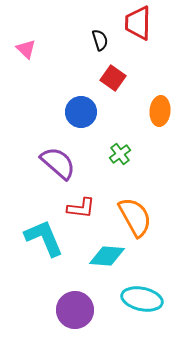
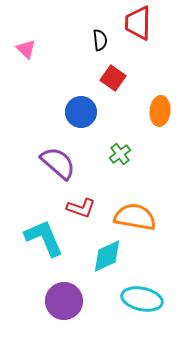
black semicircle: rotated 10 degrees clockwise
red L-shape: rotated 12 degrees clockwise
orange semicircle: rotated 51 degrees counterclockwise
cyan diamond: rotated 30 degrees counterclockwise
purple circle: moved 11 px left, 9 px up
